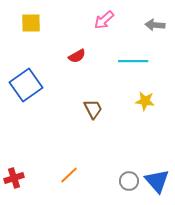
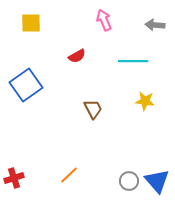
pink arrow: rotated 110 degrees clockwise
